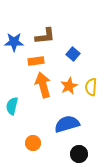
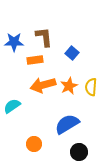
brown L-shape: moved 1 px left, 1 px down; rotated 90 degrees counterclockwise
blue square: moved 1 px left, 1 px up
orange rectangle: moved 1 px left, 1 px up
orange arrow: rotated 90 degrees counterclockwise
cyan semicircle: rotated 42 degrees clockwise
blue semicircle: rotated 15 degrees counterclockwise
orange circle: moved 1 px right, 1 px down
black circle: moved 2 px up
